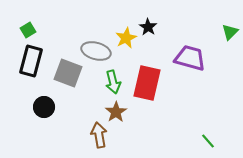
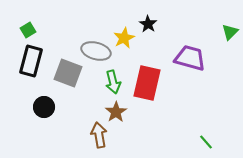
black star: moved 3 px up
yellow star: moved 2 px left
green line: moved 2 px left, 1 px down
